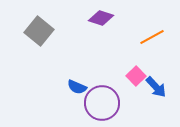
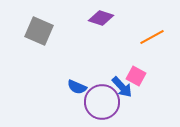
gray square: rotated 16 degrees counterclockwise
pink square: rotated 18 degrees counterclockwise
blue arrow: moved 34 px left
purple circle: moved 1 px up
